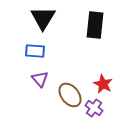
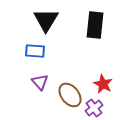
black triangle: moved 3 px right, 2 px down
purple triangle: moved 3 px down
purple cross: rotated 18 degrees clockwise
